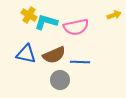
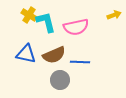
cyan L-shape: rotated 60 degrees clockwise
